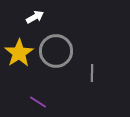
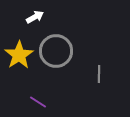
yellow star: moved 2 px down
gray line: moved 7 px right, 1 px down
